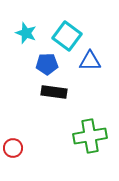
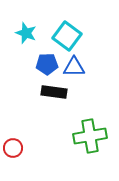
blue triangle: moved 16 px left, 6 px down
